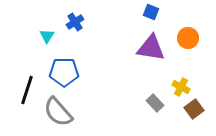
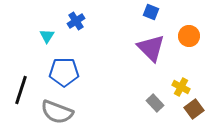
blue cross: moved 1 px right, 1 px up
orange circle: moved 1 px right, 2 px up
purple triangle: rotated 36 degrees clockwise
black line: moved 6 px left
gray semicircle: moved 1 px left; rotated 28 degrees counterclockwise
